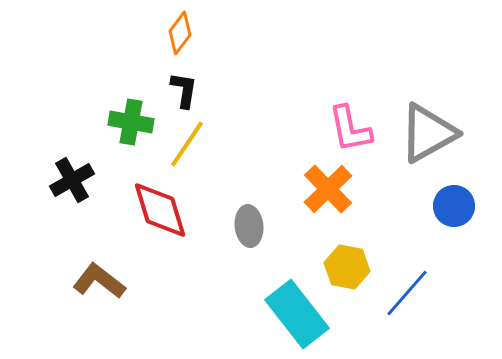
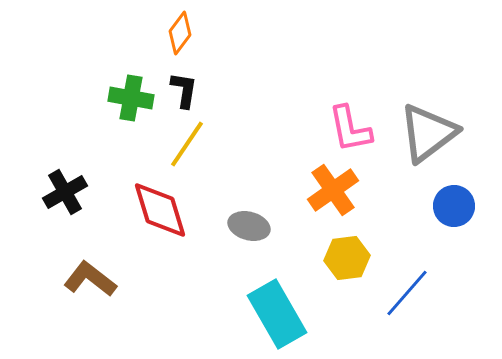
green cross: moved 24 px up
gray triangle: rotated 8 degrees counterclockwise
black cross: moved 7 px left, 12 px down
orange cross: moved 5 px right, 1 px down; rotated 9 degrees clockwise
gray ellipse: rotated 69 degrees counterclockwise
yellow hexagon: moved 9 px up; rotated 18 degrees counterclockwise
brown L-shape: moved 9 px left, 2 px up
cyan rectangle: moved 20 px left; rotated 8 degrees clockwise
